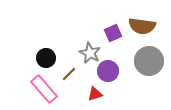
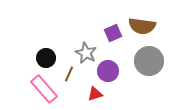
gray star: moved 4 px left
brown line: rotated 21 degrees counterclockwise
